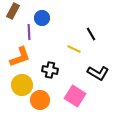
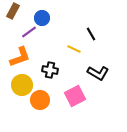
purple line: rotated 56 degrees clockwise
pink square: rotated 30 degrees clockwise
